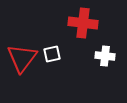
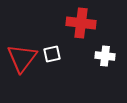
red cross: moved 2 px left
